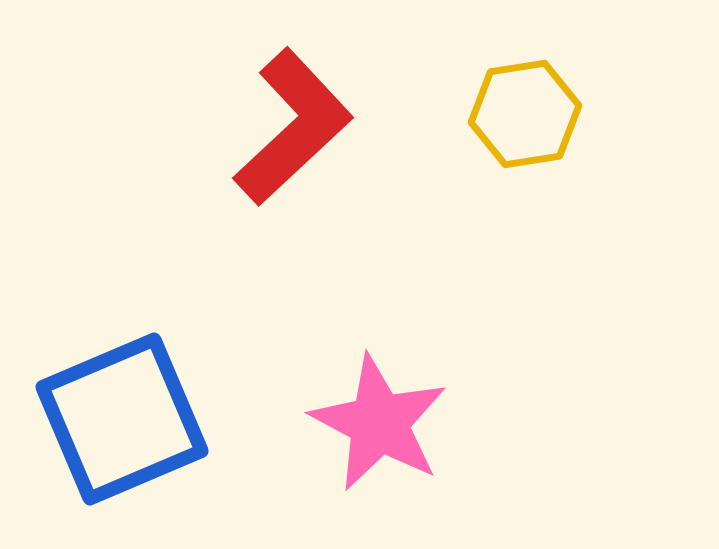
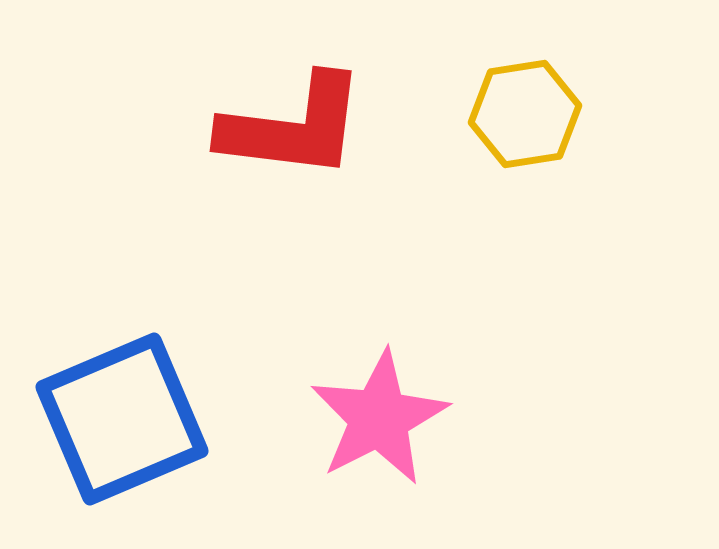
red L-shape: rotated 50 degrees clockwise
pink star: moved 5 px up; rotated 17 degrees clockwise
